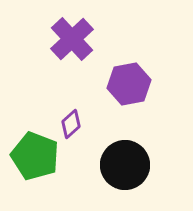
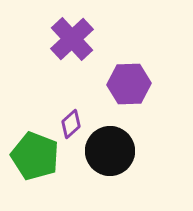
purple hexagon: rotated 9 degrees clockwise
black circle: moved 15 px left, 14 px up
